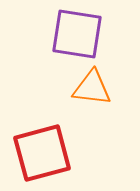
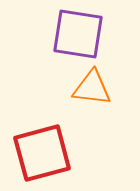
purple square: moved 1 px right
